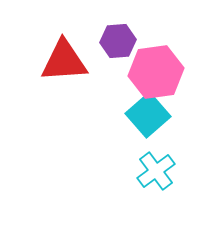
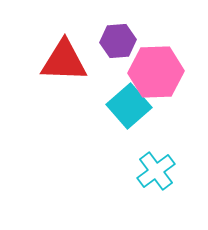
red triangle: rotated 6 degrees clockwise
pink hexagon: rotated 6 degrees clockwise
cyan square: moved 19 px left, 9 px up
